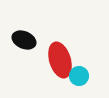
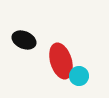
red ellipse: moved 1 px right, 1 px down
